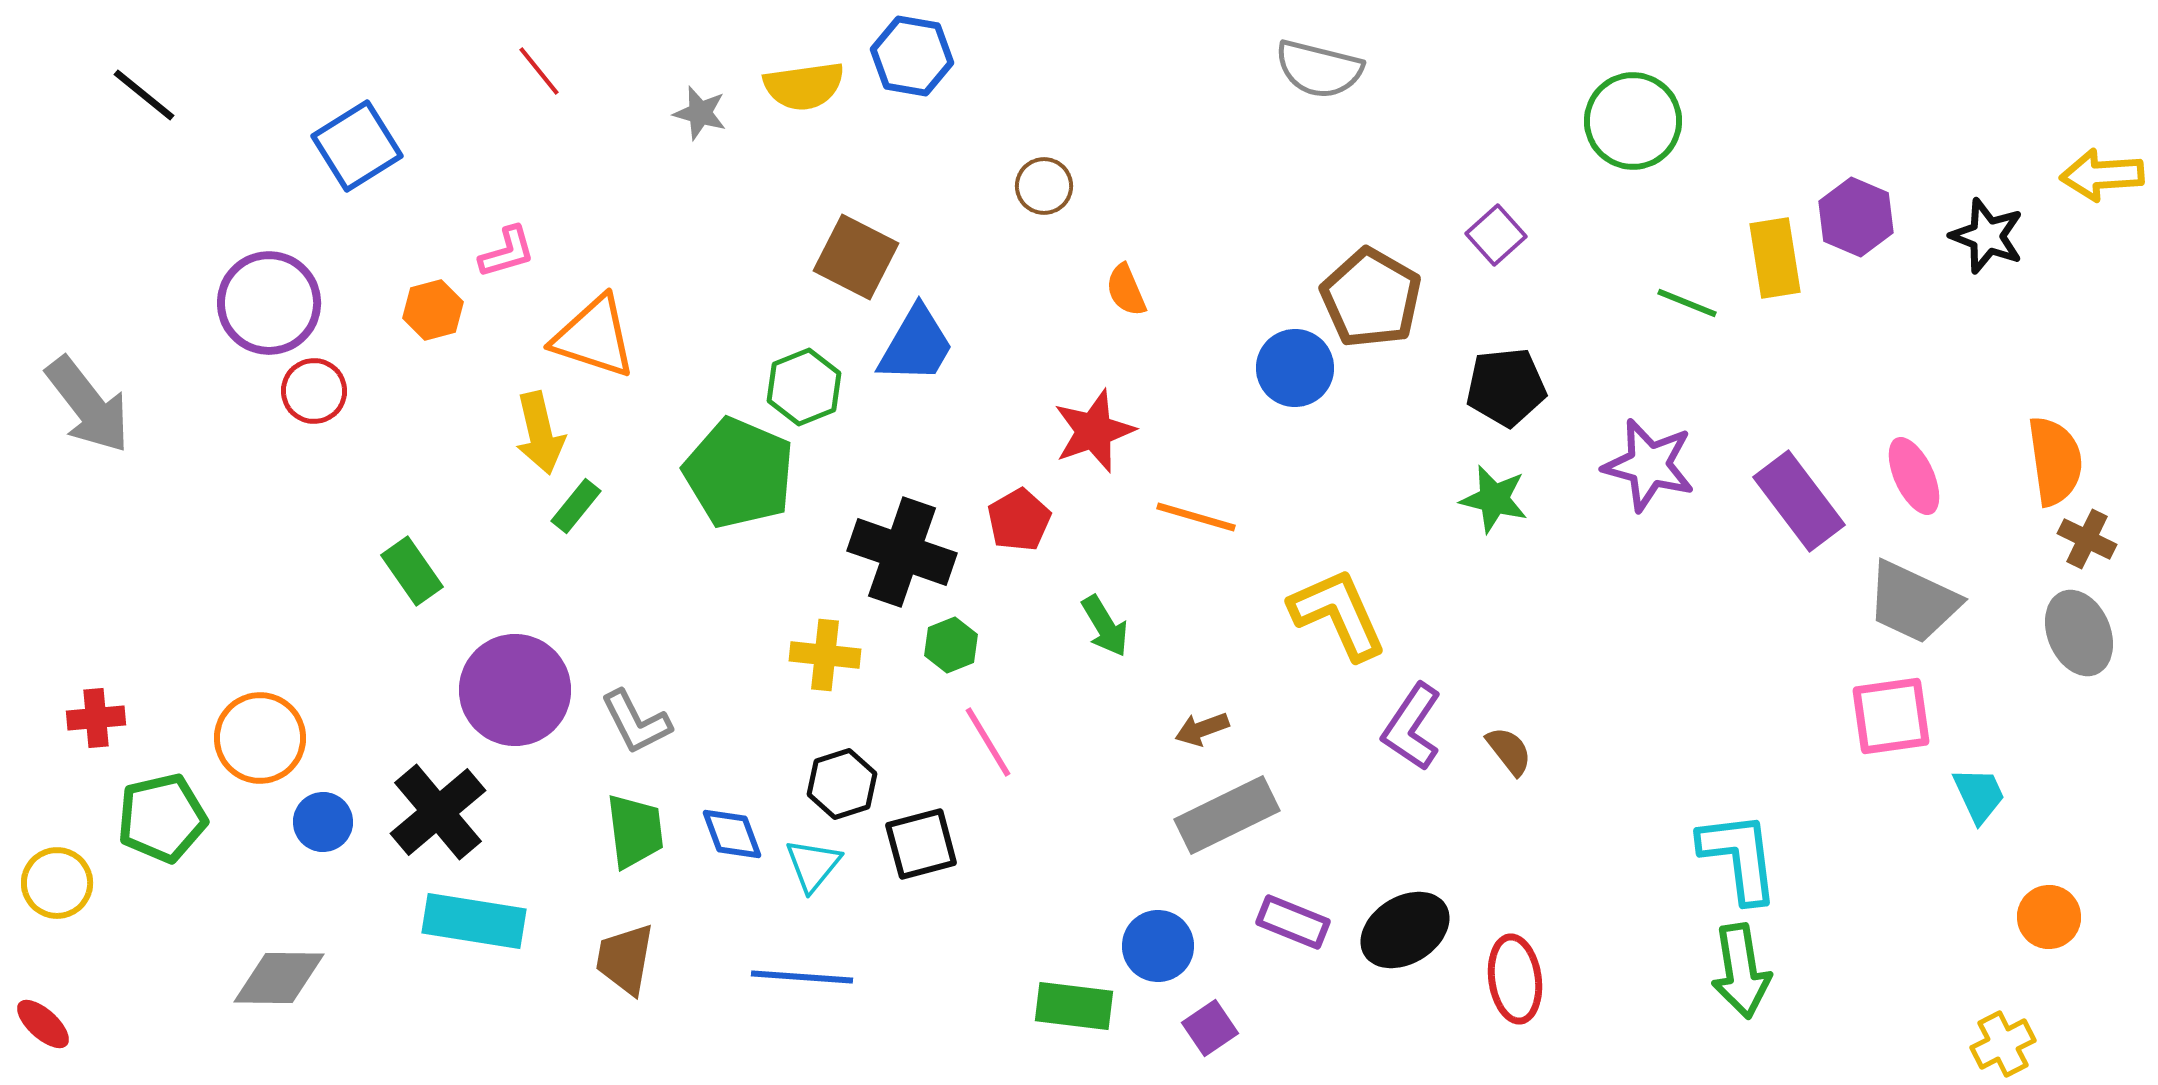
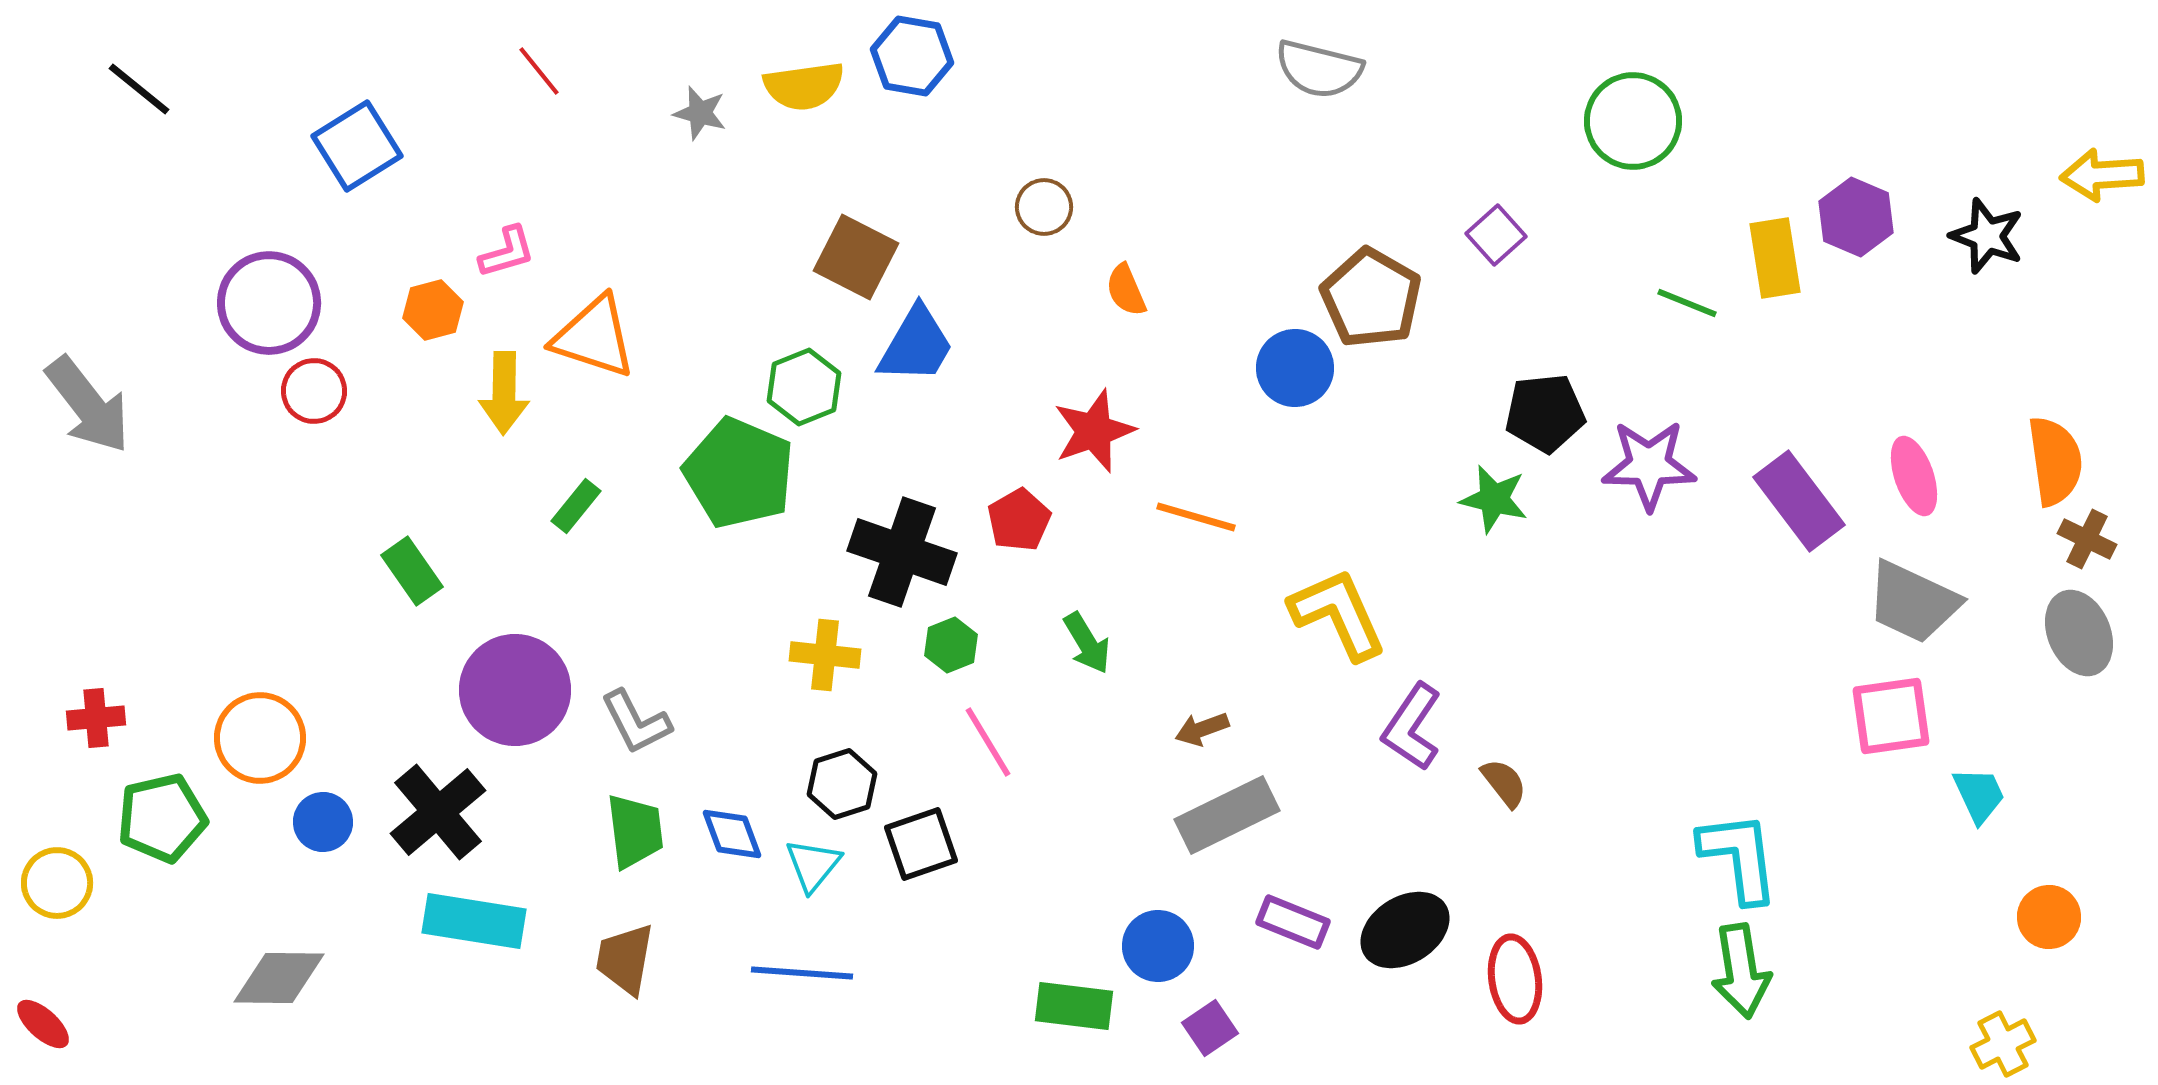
black line at (144, 95): moved 5 px left, 6 px up
brown circle at (1044, 186): moved 21 px down
black pentagon at (1506, 387): moved 39 px right, 26 px down
yellow arrow at (540, 433): moved 36 px left, 40 px up; rotated 14 degrees clockwise
purple star at (1649, 465): rotated 14 degrees counterclockwise
pink ellipse at (1914, 476): rotated 6 degrees clockwise
green arrow at (1105, 626): moved 18 px left, 17 px down
brown semicircle at (1509, 751): moved 5 px left, 32 px down
black square at (921, 844): rotated 4 degrees counterclockwise
blue line at (802, 977): moved 4 px up
